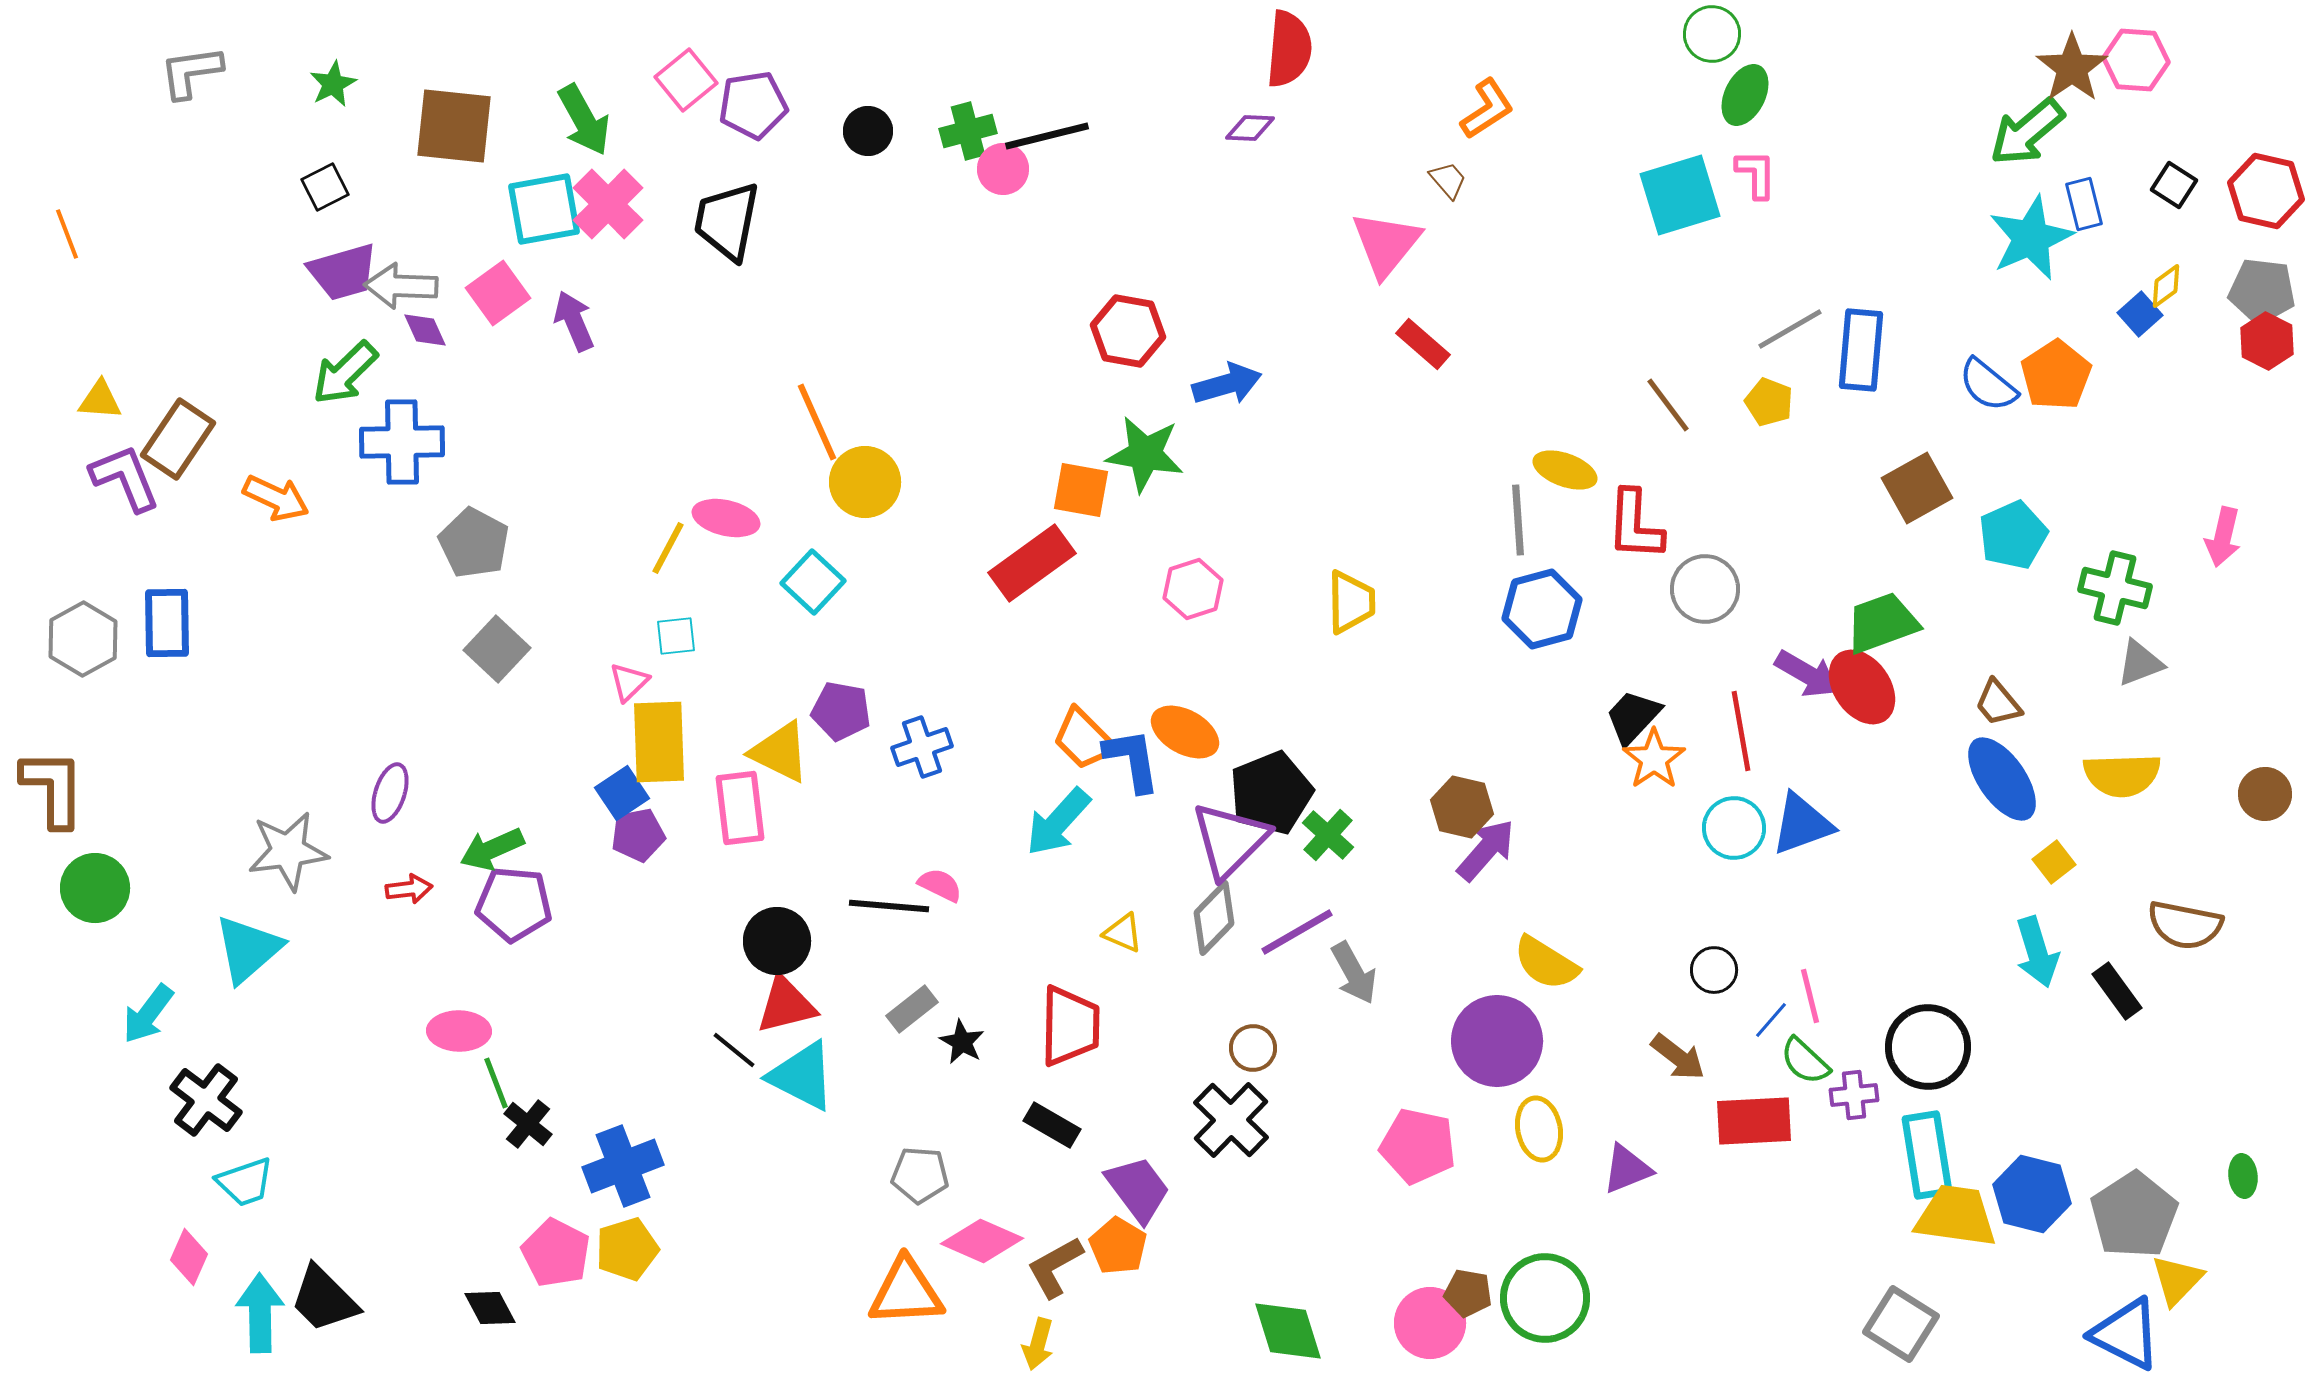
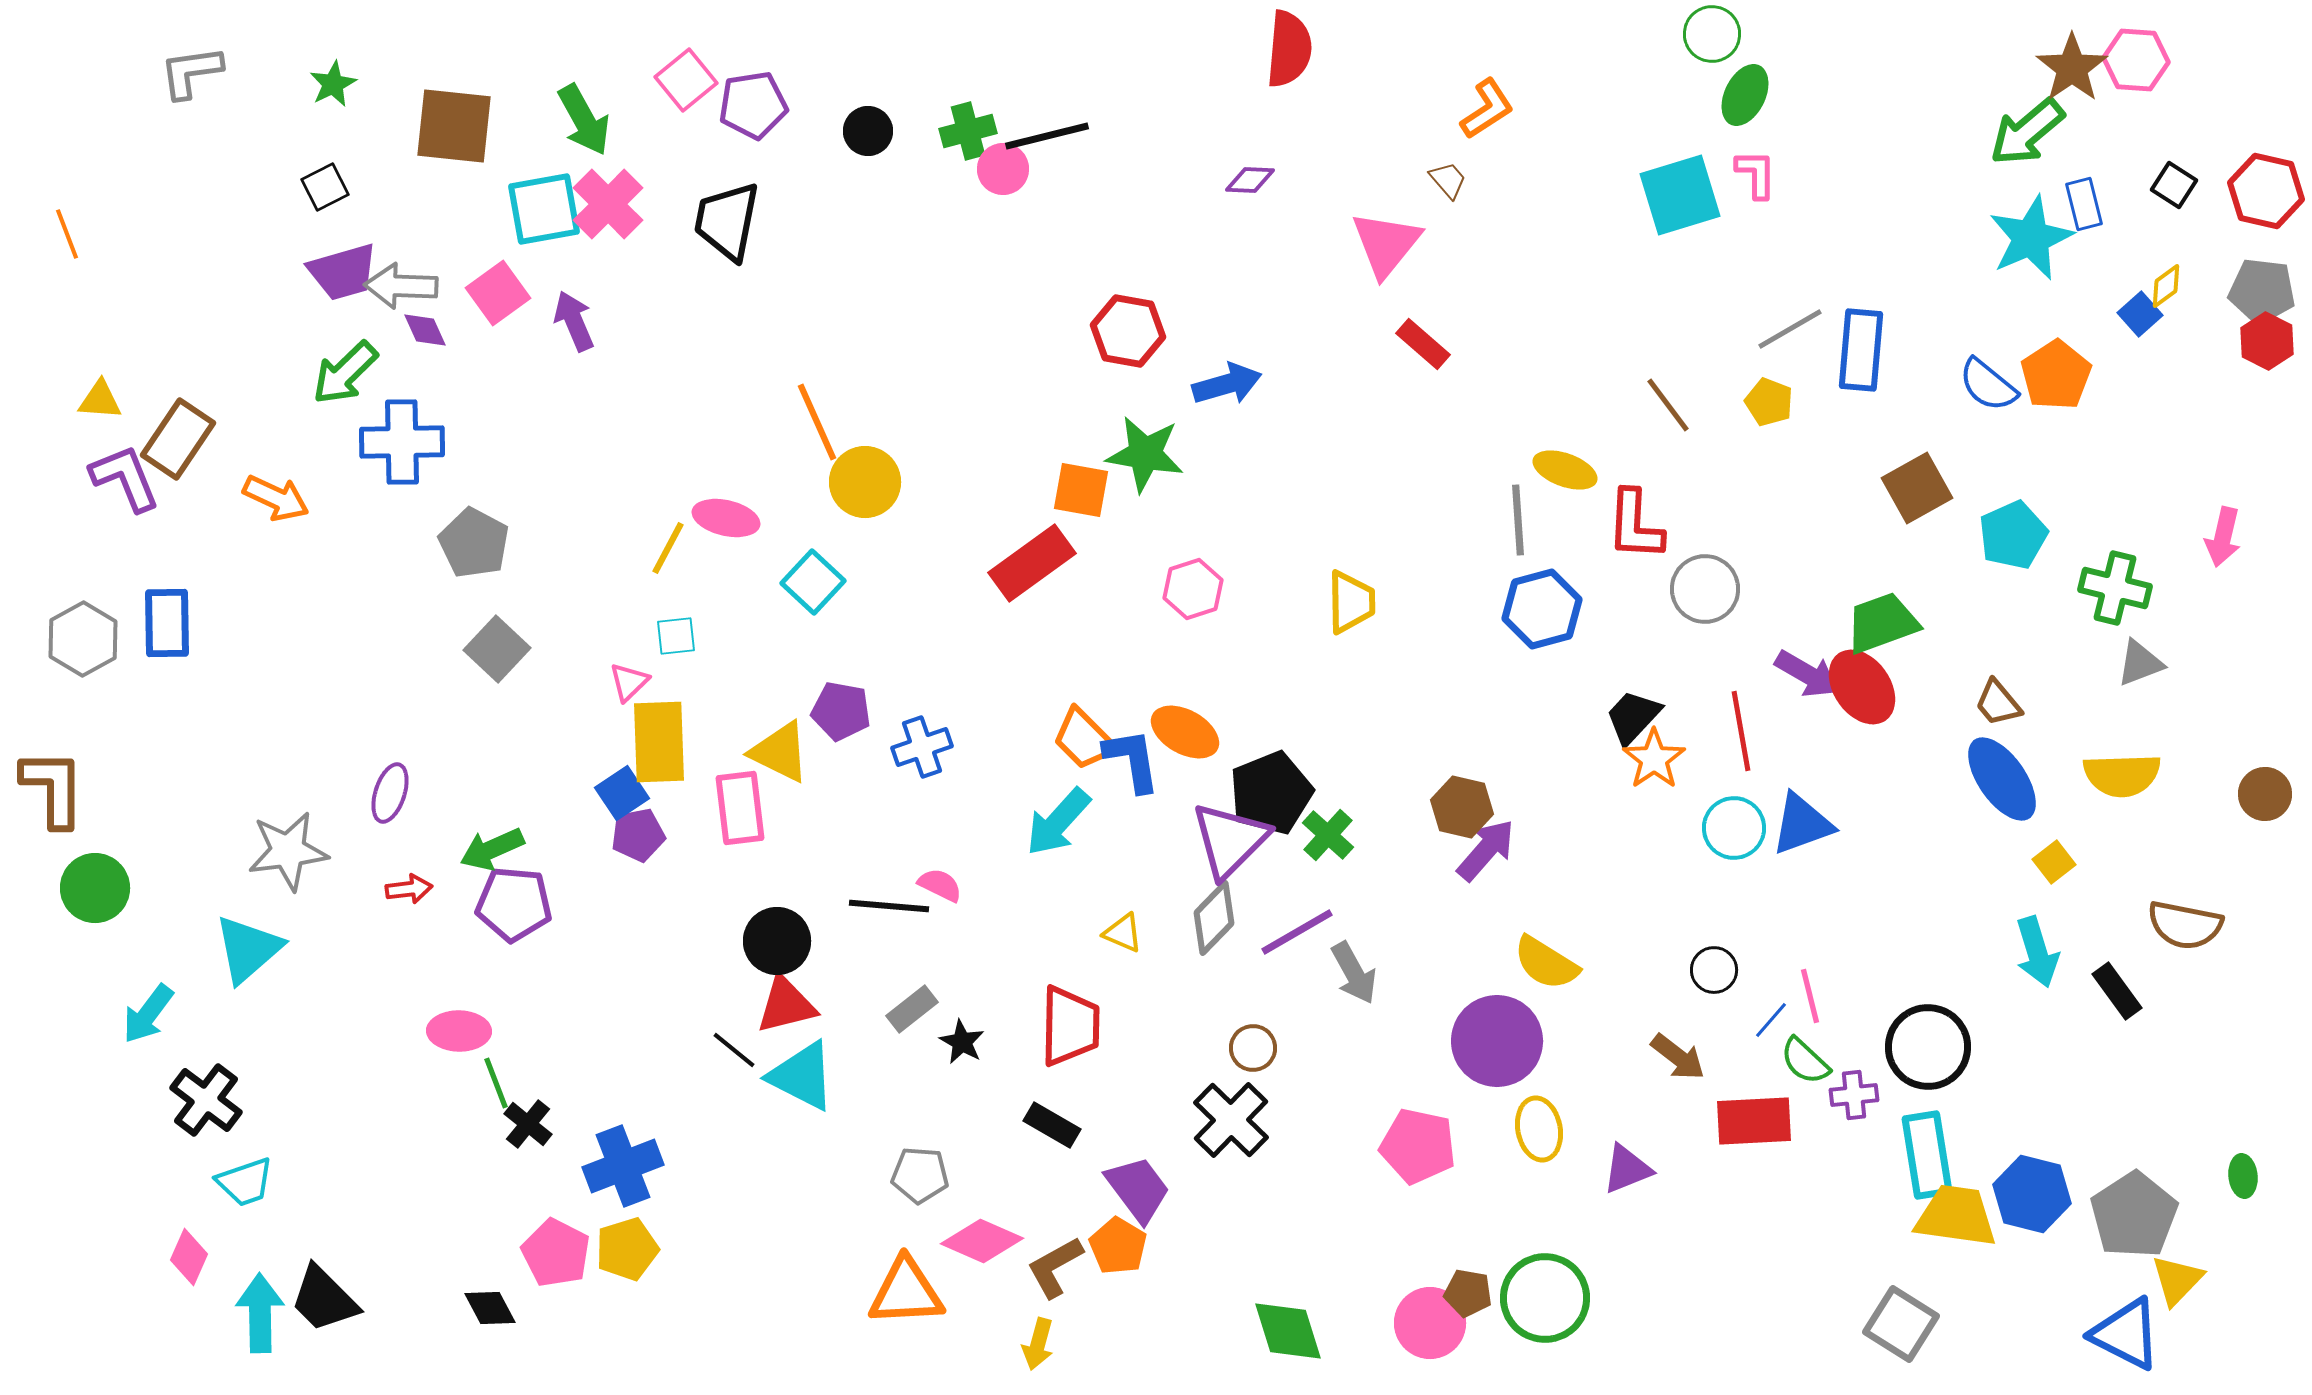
purple diamond at (1250, 128): moved 52 px down
